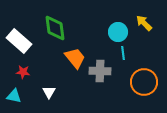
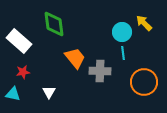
green diamond: moved 1 px left, 4 px up
cyan circle: moved 4 px right
red star: rotated 16 degrees counterclockwise
cyan triangle: moved 1 px left, 2 px up
